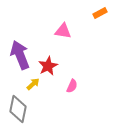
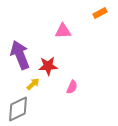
pink triangle: rotated 12 degrees counterclockwise
red star: rotated 24 degrees clockwise
pink semicircle: moved 1 px down
gray diamond: rotated 52 degrees clockwise
